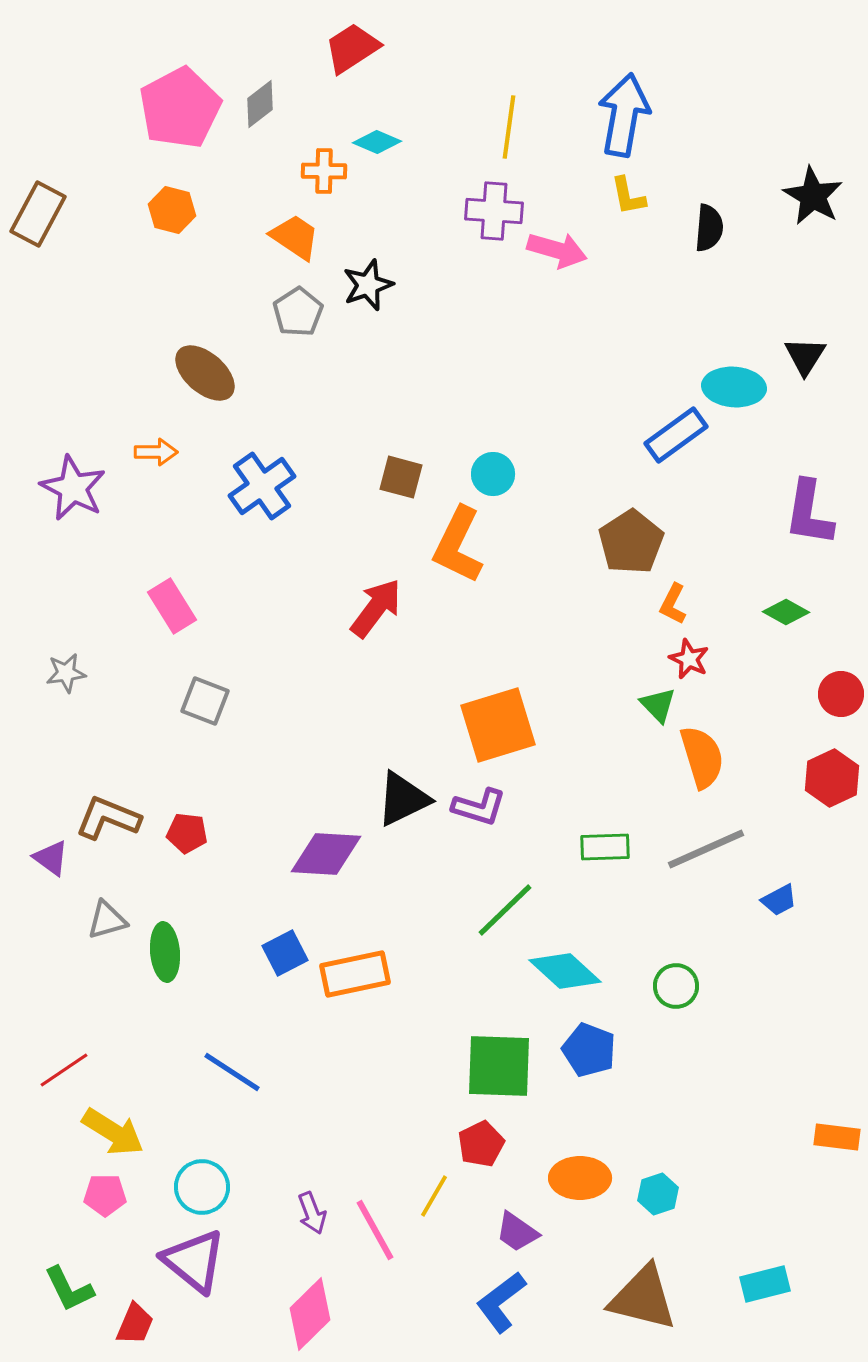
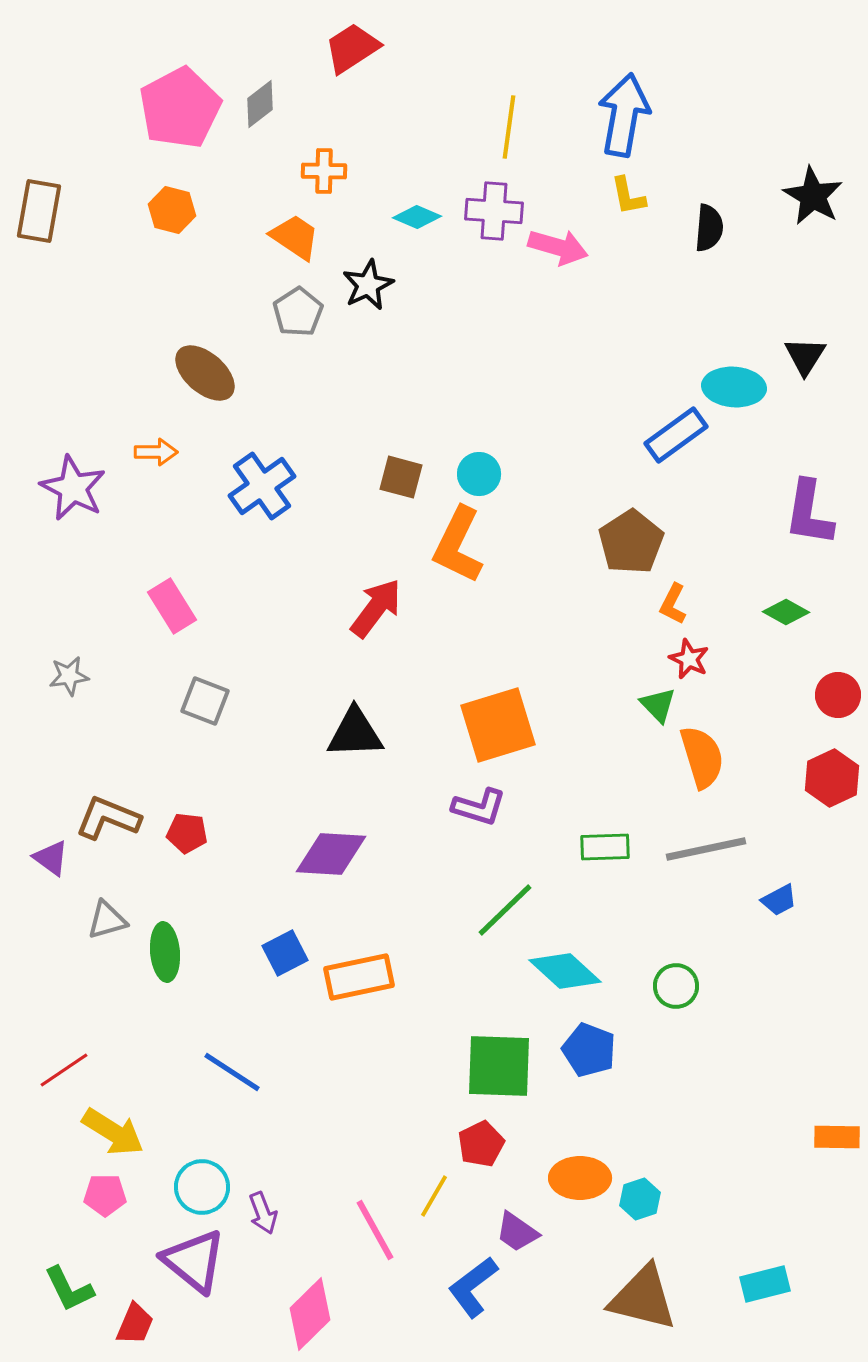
cyan diamond at (377, 142): moved 40 px right, 75 px down
brown rectangle at (38, 214): moved 1 px right, 3 px up; rotated 18 degrees counterclockwise
pink arrow at (557, 250): moved 1 px right, 3 px up
black star at (368, 285): rotated 6 degrees counterclockwise
cyan circle at (493, 474): moved 14 px left
gray star at (66, 673): moved 3 px right, 3 px down
red circle at (841, 694): moved 3 px left, 1 px down
black triangle at (403, 799): moved 48 px left, 66 px up; rotated 24 degrees clockwise
gray line at (706, 849): rotated 12 degrees clockwise
purple diamond at (326, 854): moved 5 px right
orange rectangle at (355, 974): moved 4 px right, 3 px down
orange rectangle at (837, 1137): rotated 6 degrees counterclockwise
cyan hexagon at (658, 1194): moved 18 px left, 5 px down
purple arrow at (312, 1213): moved 49 px left
blue L-shape at (501, 1302): moved 28 px left, 15 px up
